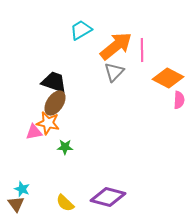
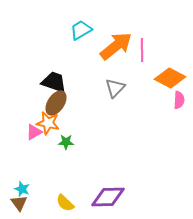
gray triangle: moved 1 px right, 16 px down
orange diamond: moved 2 px right
brown ellipse: moved 1 px right
pink triangle: rotated 18 degrees counterclockwise
green star: moved 1 px right, 5 px up
purple diamond: rotated 16 degrees counterclockwise
brown triangle: moved 3 px right, 1 px up
